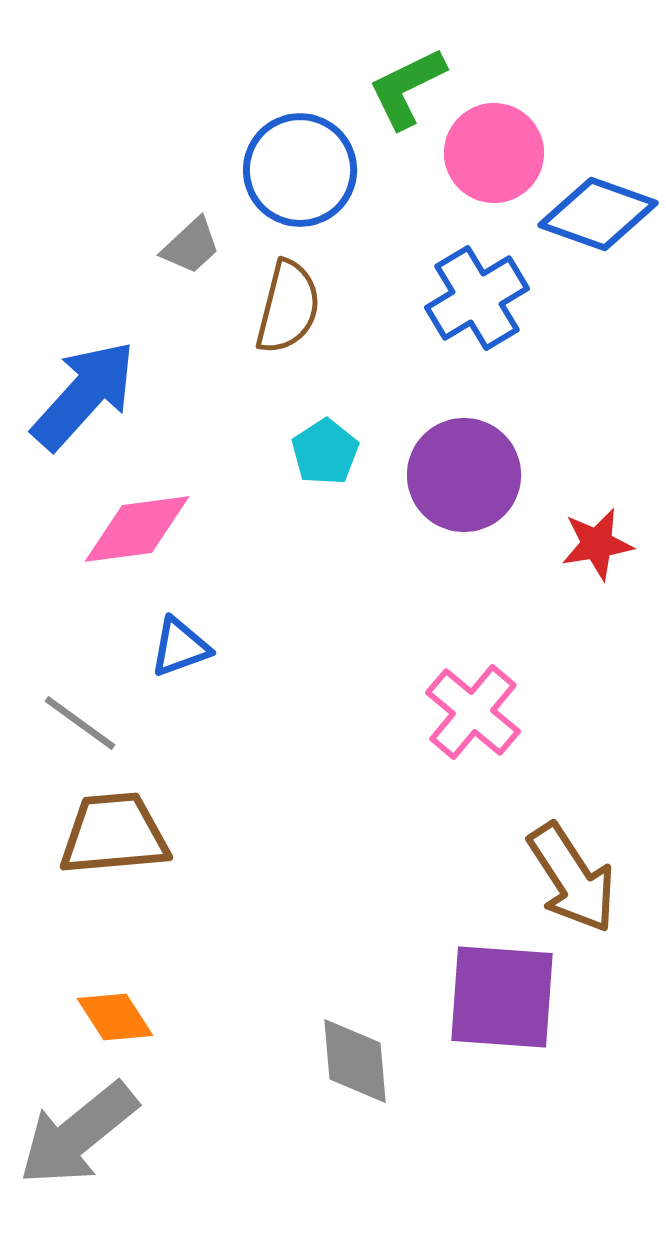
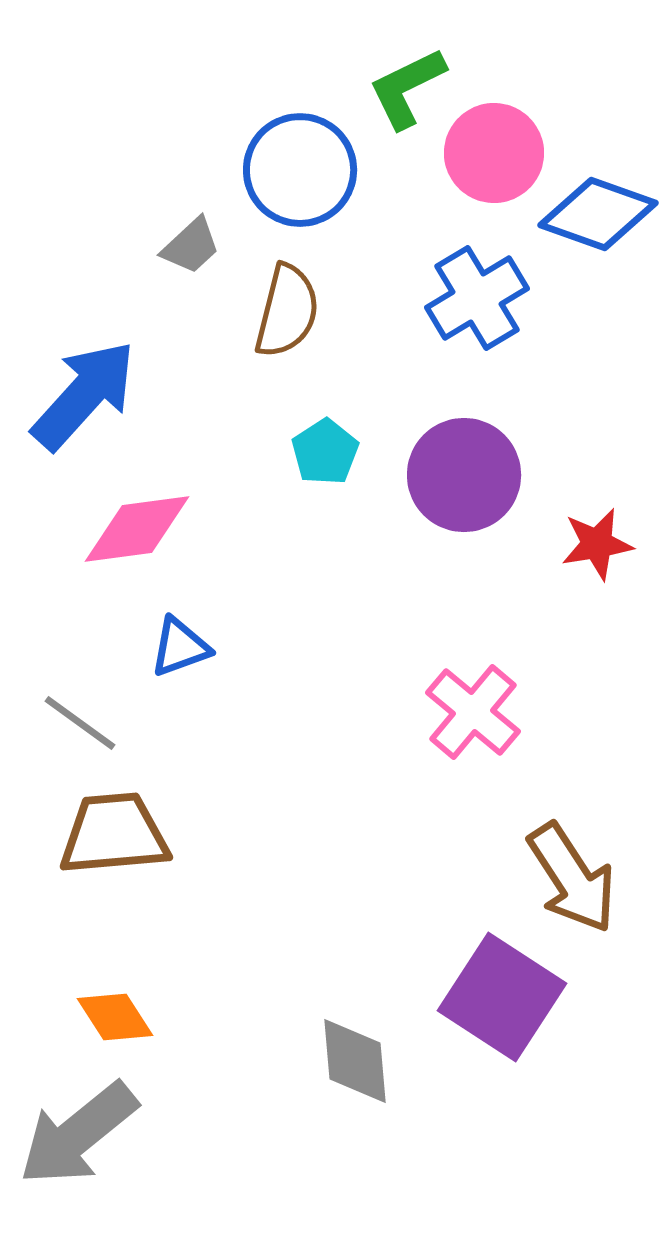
brown semicircle: moved 1 px left, 4 px down
purple square: rotated 29 degrees clockwise
